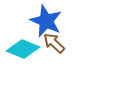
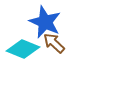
blue star: moved 1 px left, 1 px down
